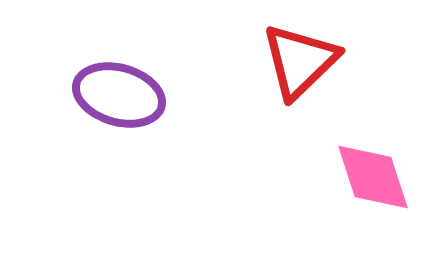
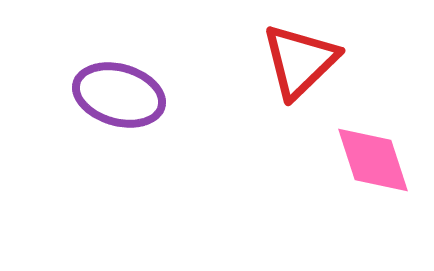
pink diamond: moved 17 px up
